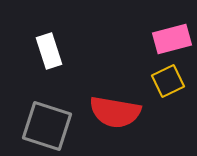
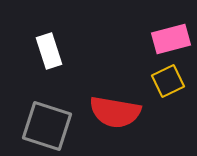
pink rectangle: moved 1 px left
